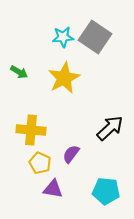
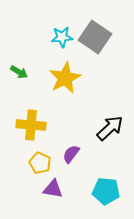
cyan star: moved 1 px left
yellow star: moved 1 px right
yellow cross: moved 5 px up
